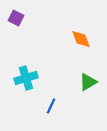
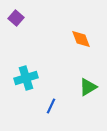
purple square: rotated 14 degrees clockwise
green triangle: moved 5 px down
